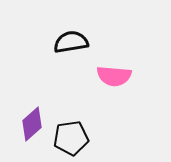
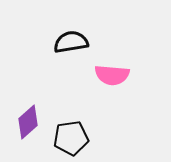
pink semicircle: moved 2 px left, 1 px up
purple diamond: moved 4 px left, 2 px up
